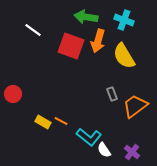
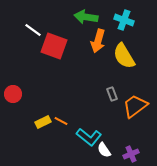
red square: moved 17 px left
yellow rectangle: rotated 56 degrees counterclockwise
purple cross: moved 1 px left, 2 px down; rotated 28 degrees clockwise
